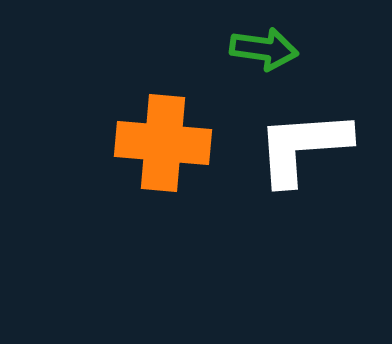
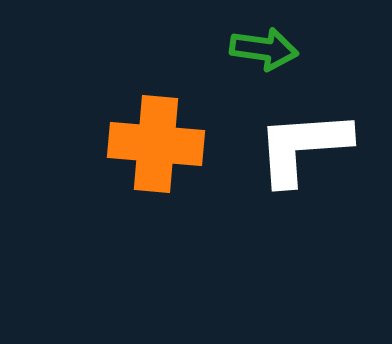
orange cross: moved 7 px left, 1 px down
